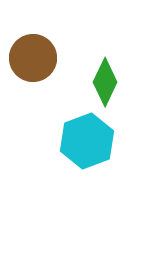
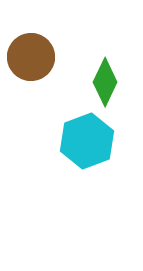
brown circle: moved 2 px left, 1 px up
